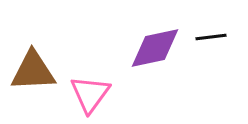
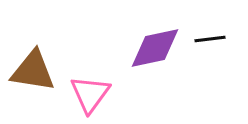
black line: moved 1 px left, 2 px down
brown triangle: rotated 12 degrees clockwise
